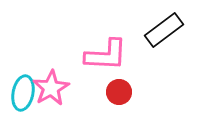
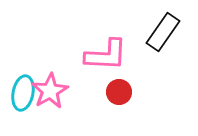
black rectangle: moved 1 px left, 2 px down; rotated 18 degrees counterclockwise
pink star: moved 1 px left, 3 px down
